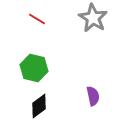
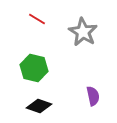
gray star: moved 10 px left, 14 px down
black diamond: rotated 55 degrees clockwise
